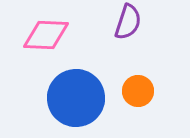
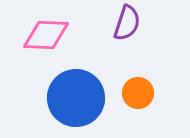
purple semicircle: moved 1 px left, 1 px down
orange circle: moved 2 px down
